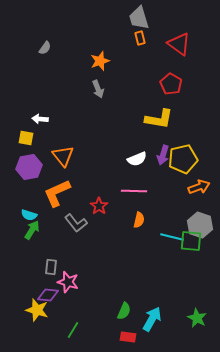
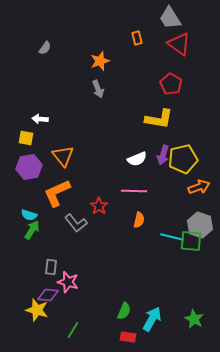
gray trapezoid: moved 31 px right; rotated 15 degrees counterclockwise
orange rectangle: moved 3 px left
green star: moved 3 px left, 1 px down
